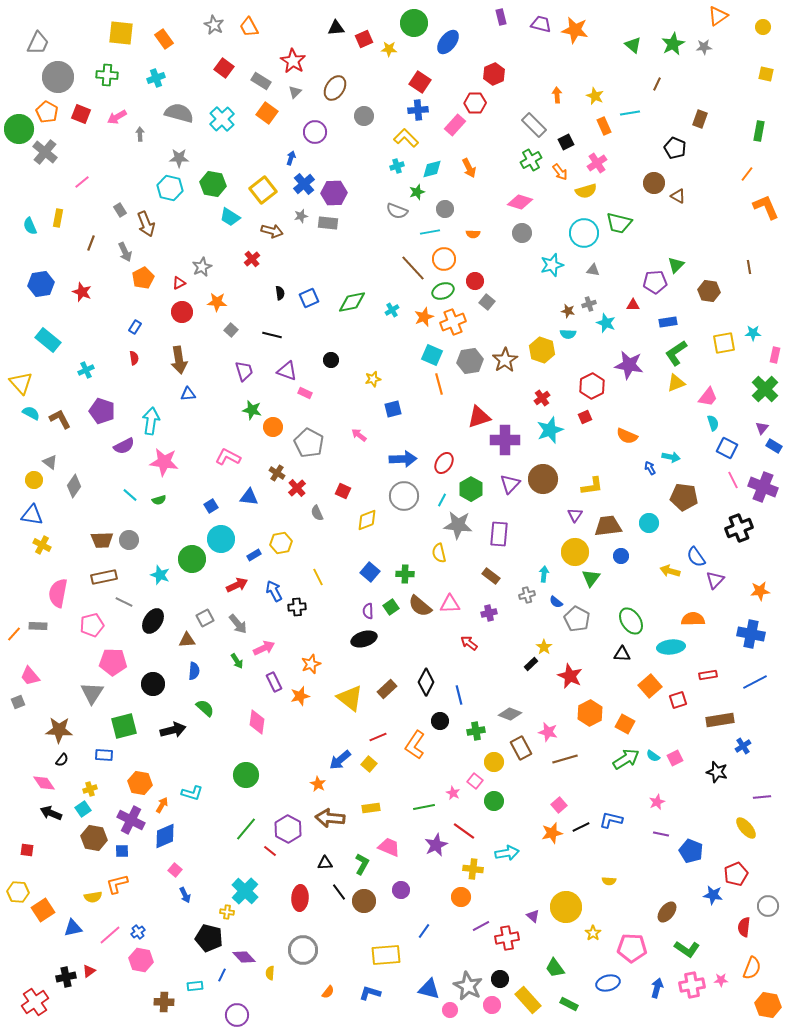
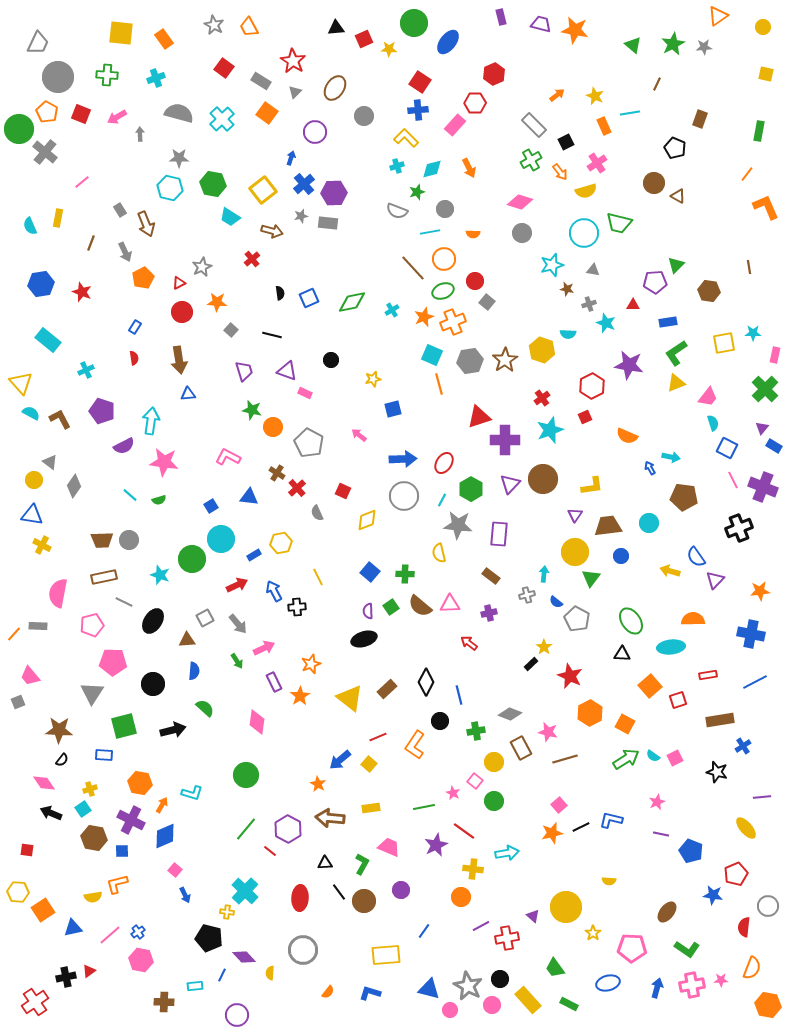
orange arrow at (557, 95): rotated 56 degrees clockwise
brown star at (568, 311): moved 1 px left, 22 px up
orange star at (300, 696): rotated 18 degrees counterclockwise
